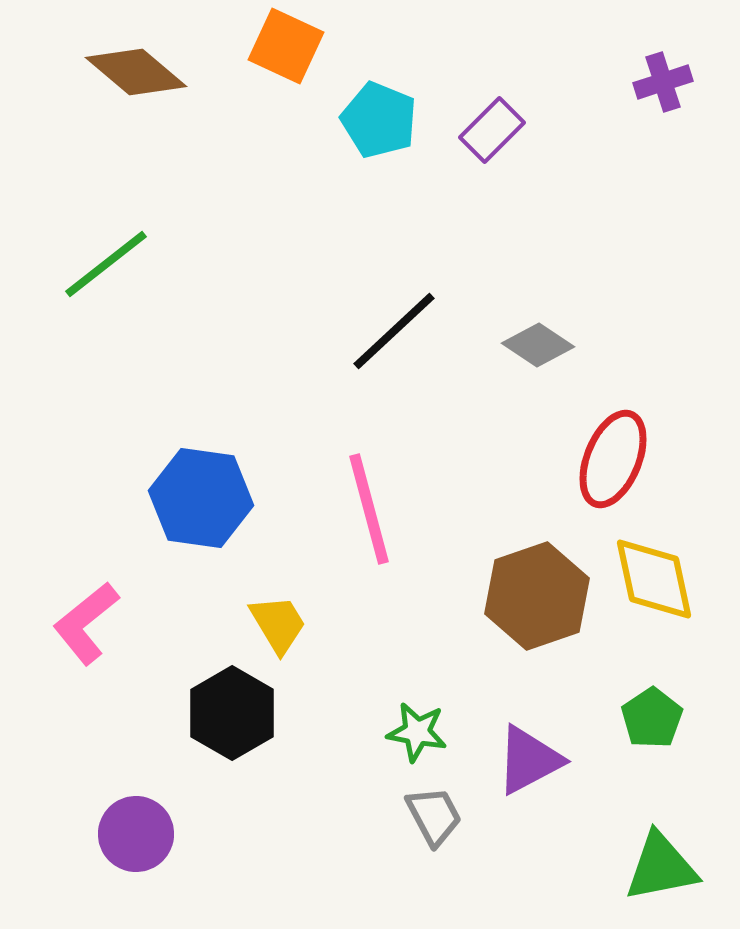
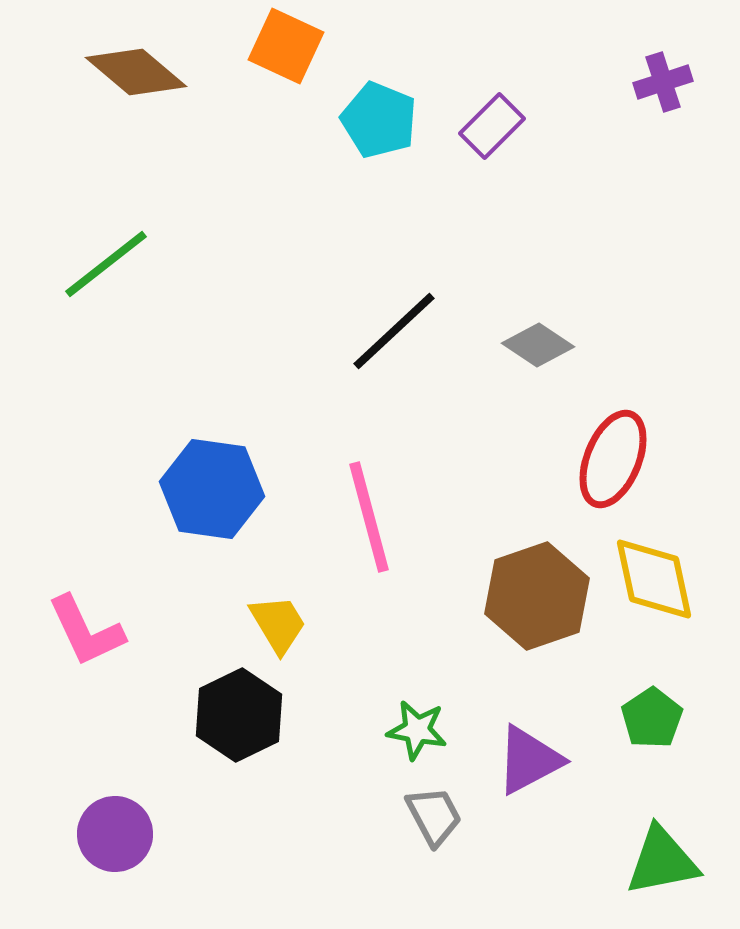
purple rectangle: moved 4 px up
blue hexagon: moved 11 px right, 9 px up
pink line: moved 8 px down
pink L-shape: moved 8 px down; rotated 76 degrees counterclockwise
black hexagon: moved 7 px right, 2 px down; rotated 4 degrees clockwise
green star: moved 2 px up
purple circle: moved 21 px left
green triangle: moved 1 px right, 6 px up
